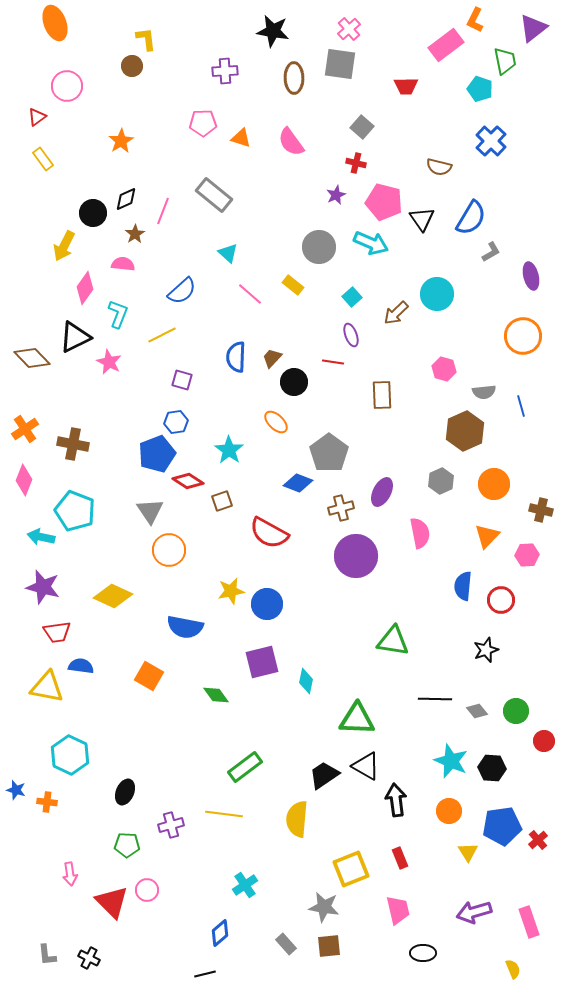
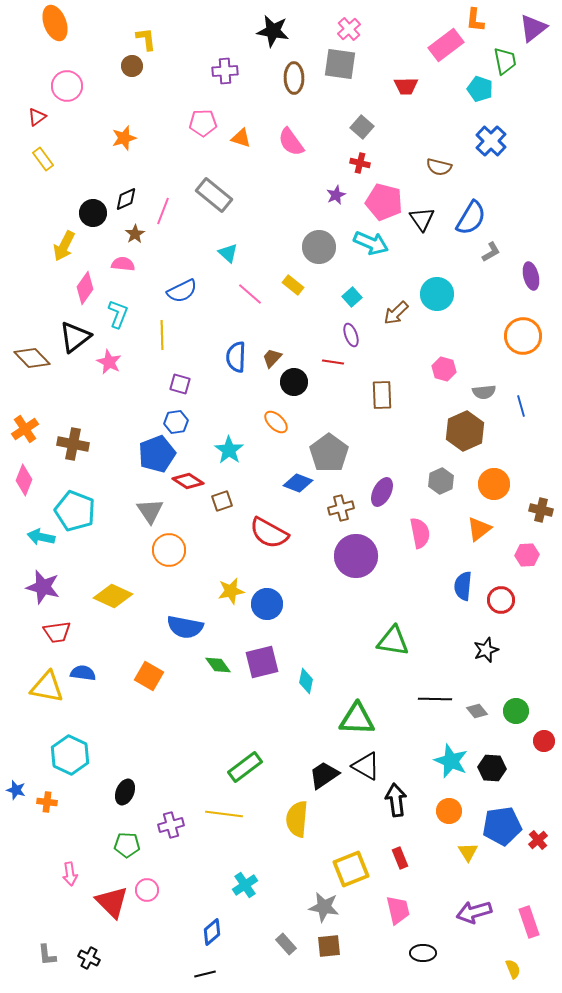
orange L-shape at (475, 20): rotated 20 degrees counterclockwise
orange star at (121, 141): moved 3 px right, 3 px up; rotated 15 degrees clockwise
red cross at (356, 163): moved 4 px right
blue semicircle at (182, 291): rotated 16 degrees clockwise
yellow line at (162, 335): rotated 64 degrees counterclockwise
black triangle at (75, 337): rotated 12 degrees counterclockwise
purple square at (182, 380): moved 2 px left, 4 px down
orange triangle at (487, 536): moved 8 px left, 7 px up; rotated 8 degrees clockwise
blue semicircle at (81, 666): moved 2 px right, 7 px down
green diamond at (216, 695): moved 2 px right, 30 px up
blue diamond at (220, 933): moved 8 px left, 1 px up
